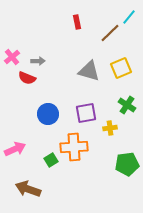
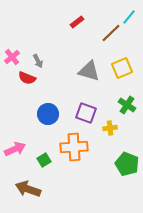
red rectangle: rotated 64 degrees clockwise
brown line: moved 1 px right
gray arrow: rotated 64 degrees clockwise
yellow square: moved 1 px right
purple square: rotated 30 degrees clockwise
green square: moved 7 px left
green pentagon: rotated 30 degrees clockwise
